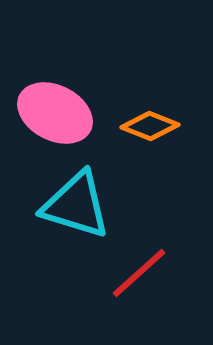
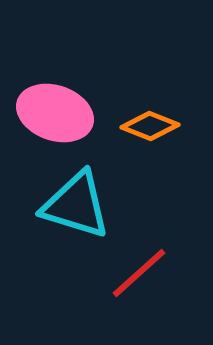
pink ellipse: rotated 8 degrees counterclockwise
